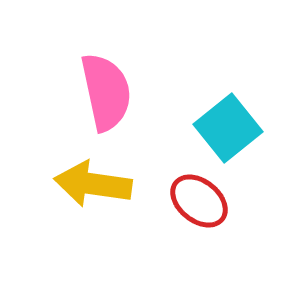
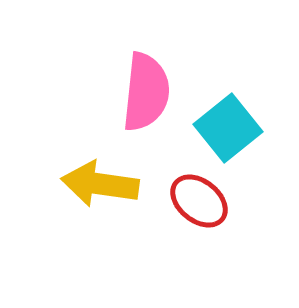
pink semicircle: moved 40 px right; rotated 18 degrees clockwise
yellow arrow: moved 7 px right
